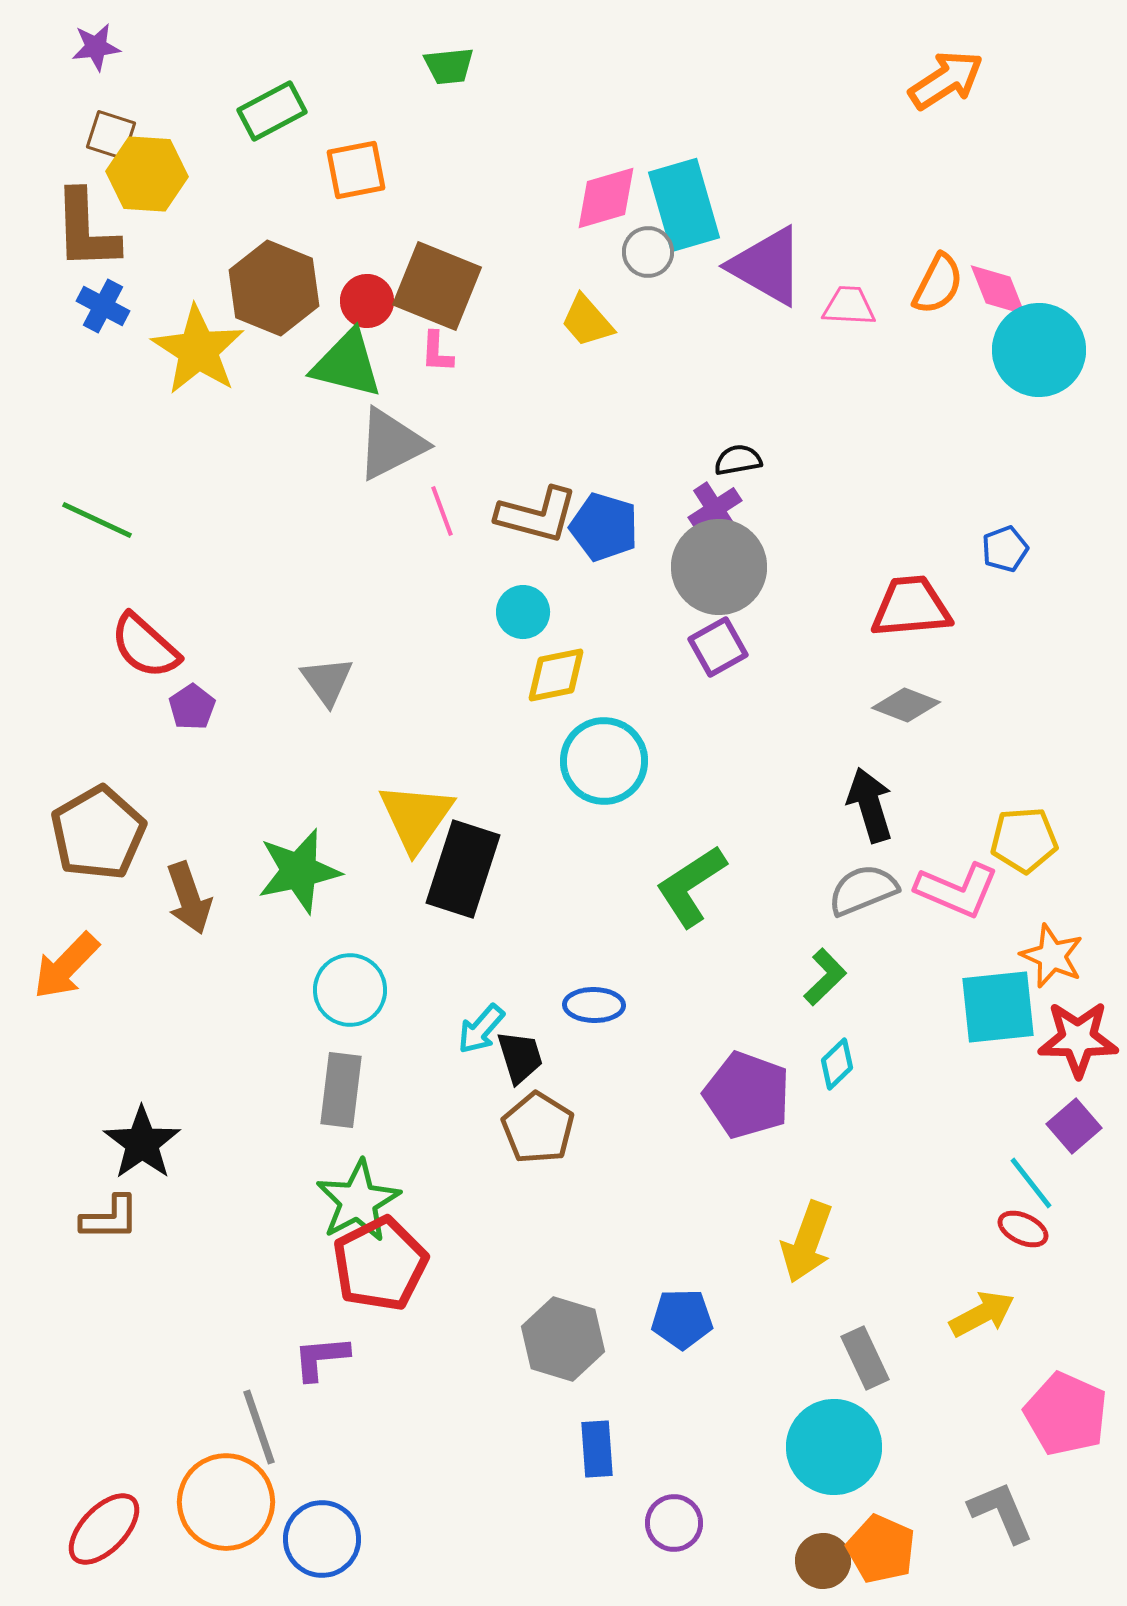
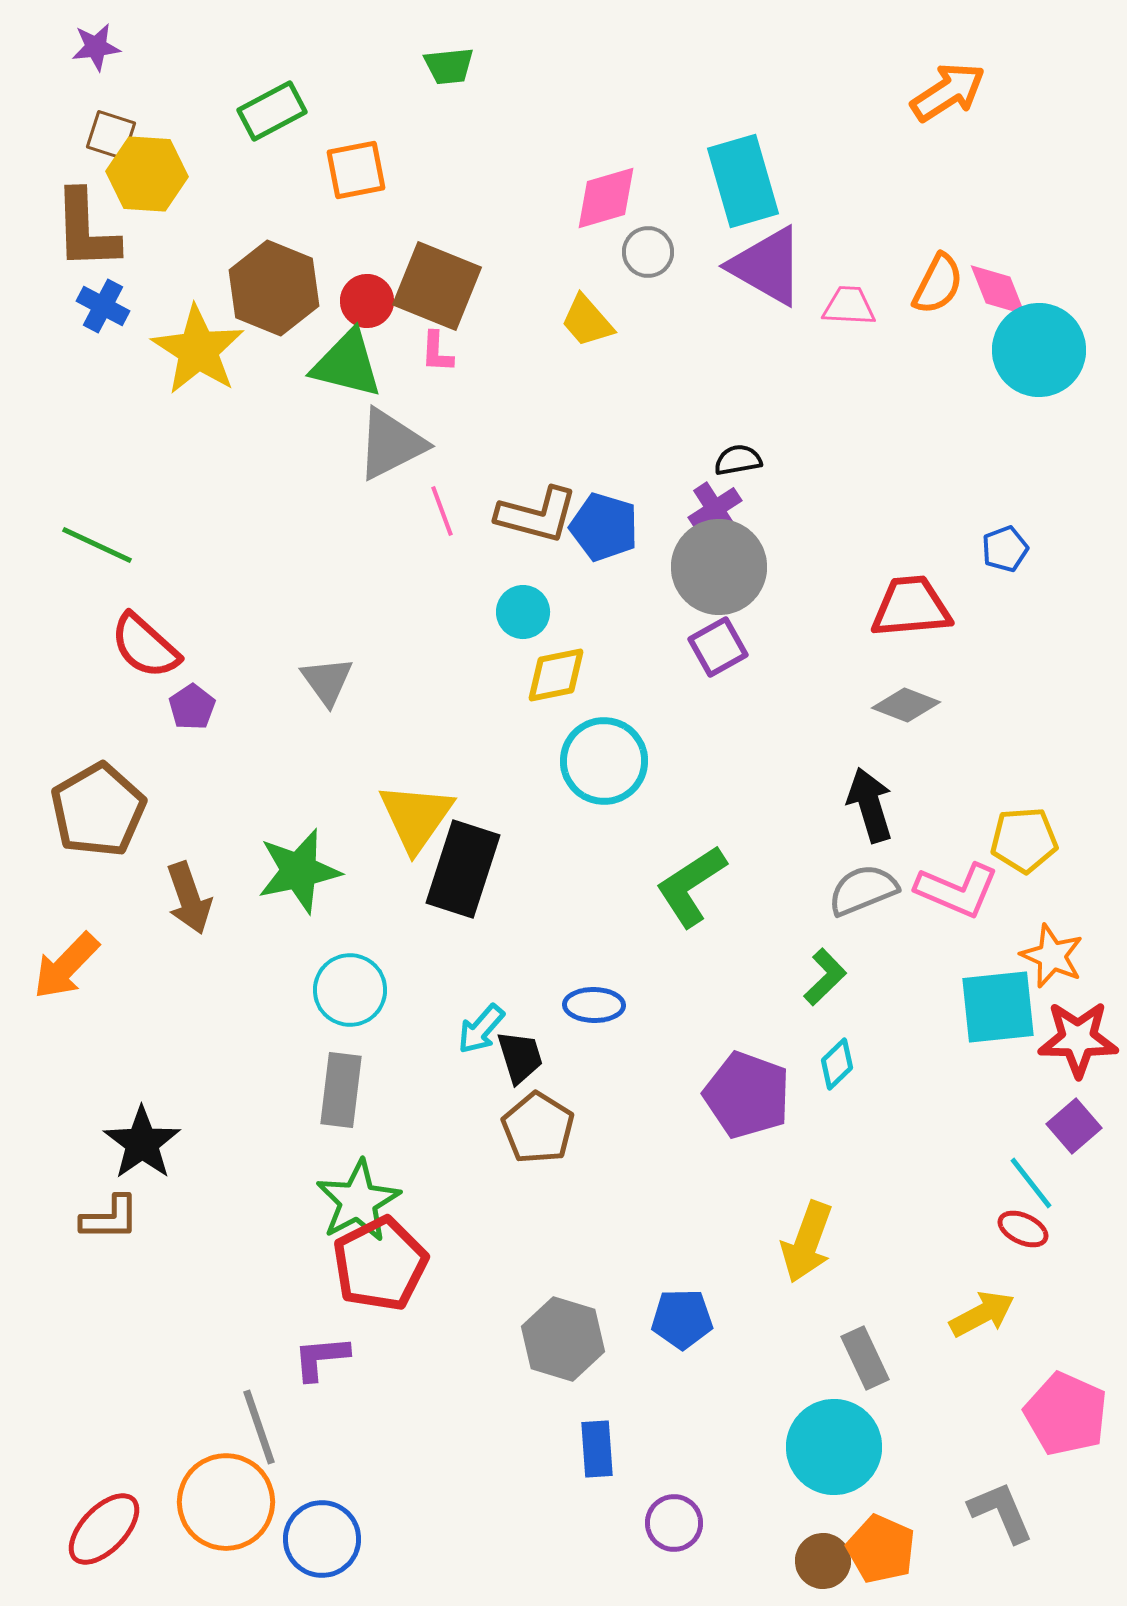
orange arrow at (946, 80): moved 2 px right, 12 px down
cyan rectangle at (684, 205): moved 59 px right, 24 px up
green line at (97, 520): moved 25 px down
brown pentagon at (98, 833): moved 23 px up
